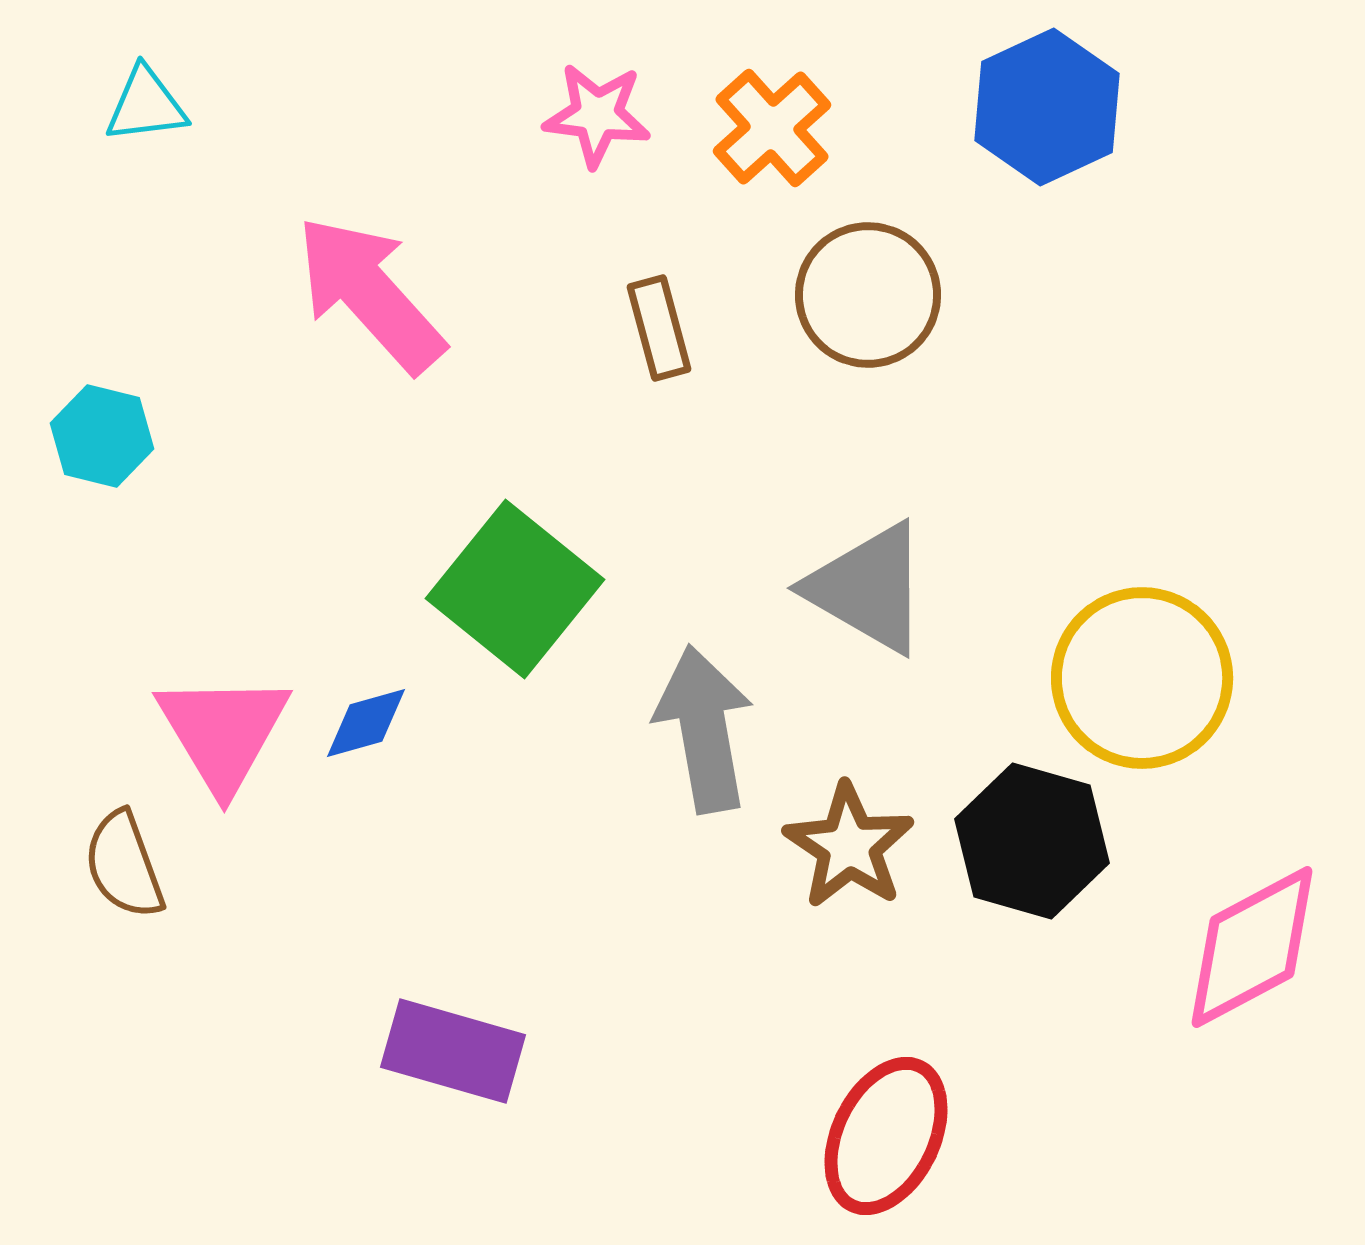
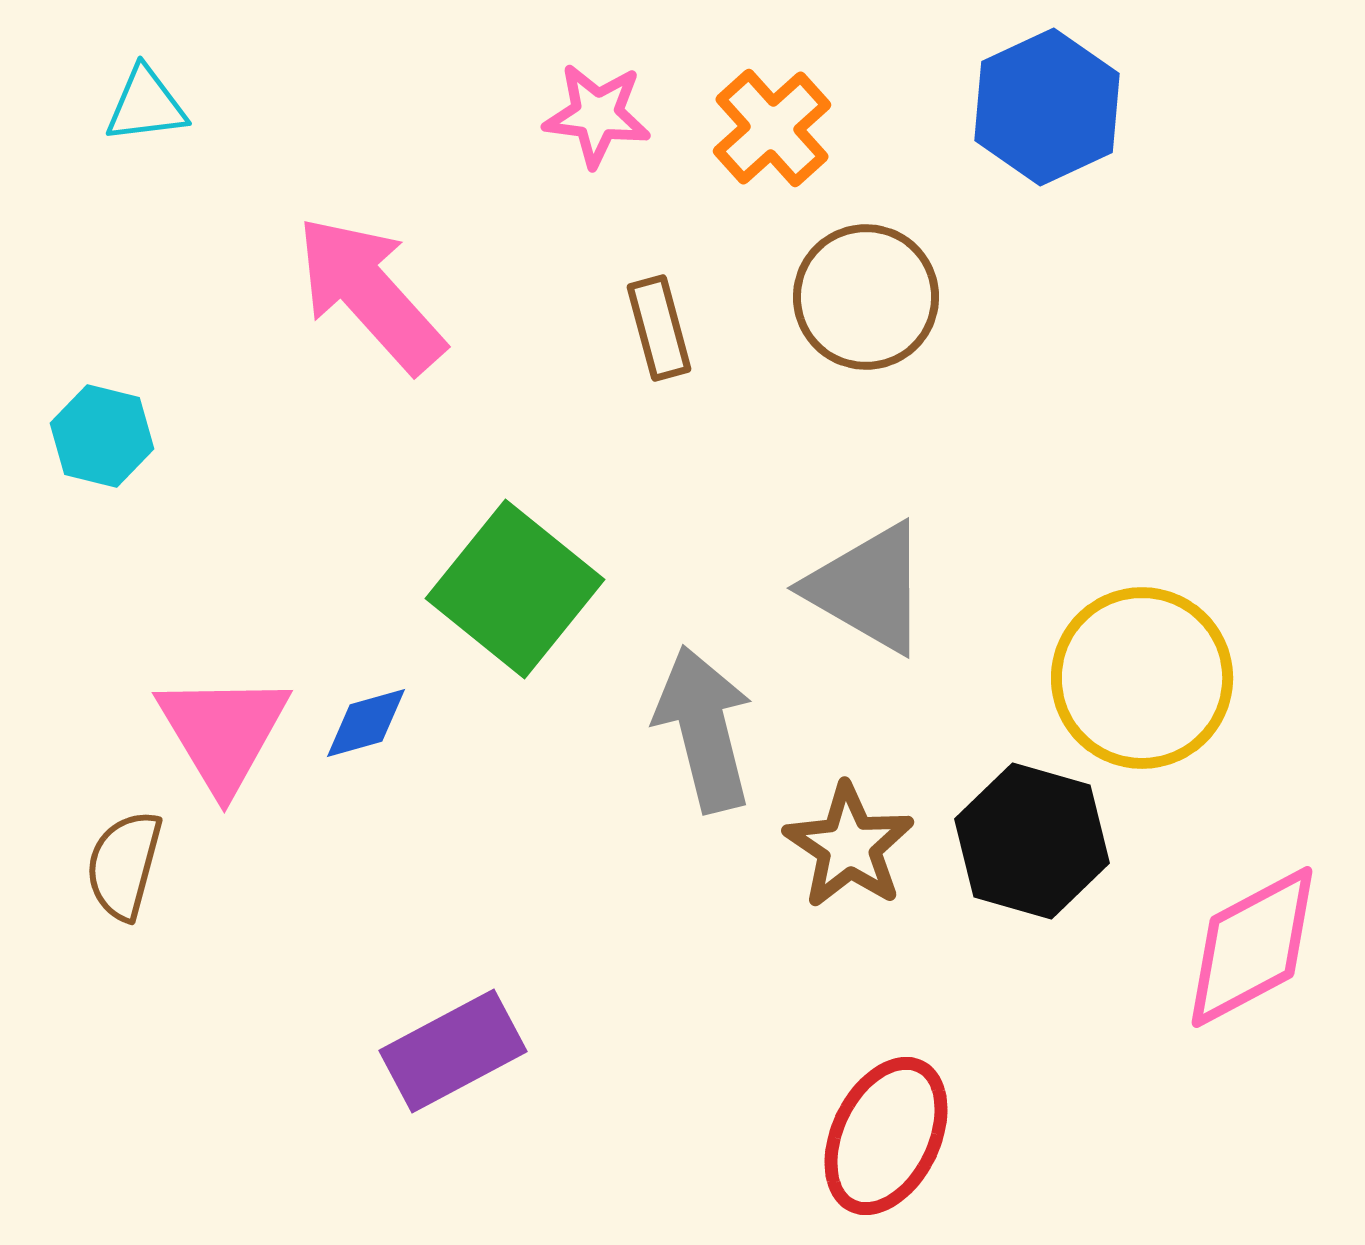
brown circle: moved 2 px left, 2 px down
gray arrow: rotated 4 degrees counterclockwise
brown semicircle: rotated 35 degrees clockwise
purple rectangle: rotated 44 degrees counterclockwise
